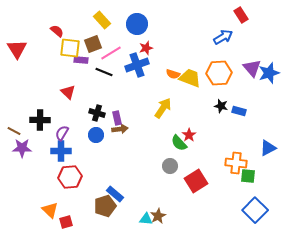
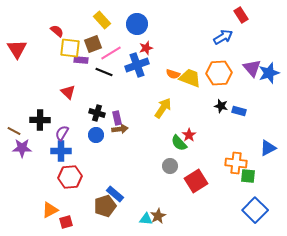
orange triangle at (50, 210): rotated 48 degrees clockwise
